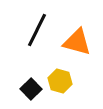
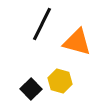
black line: moved 5 px right, 6 px up
